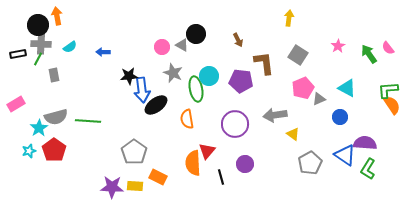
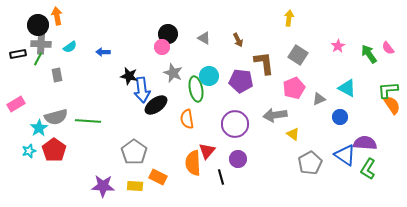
black circle at (196, 34): moved 28 px left
gray triangle at (182, 45): moved 22 px right, 7 px up
gray rectangle at (54, 75): moved 3 px right
black star at (129, 76): rotated 18 degrees clockwise
pink pentagon at (303, 88): moved 9 px left
purple circle at (245, 164): moved 7 px left, 5 px up
purple star at (112, 187): moved 9 px left, 1 px up
